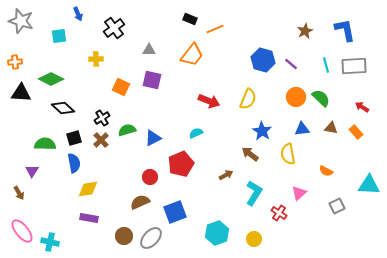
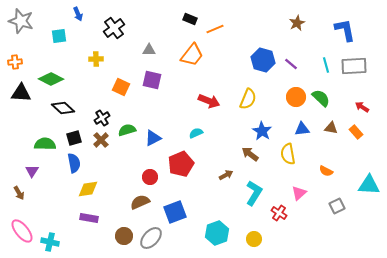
brown star at (305, 31): moved 8 px left, 8 px up
